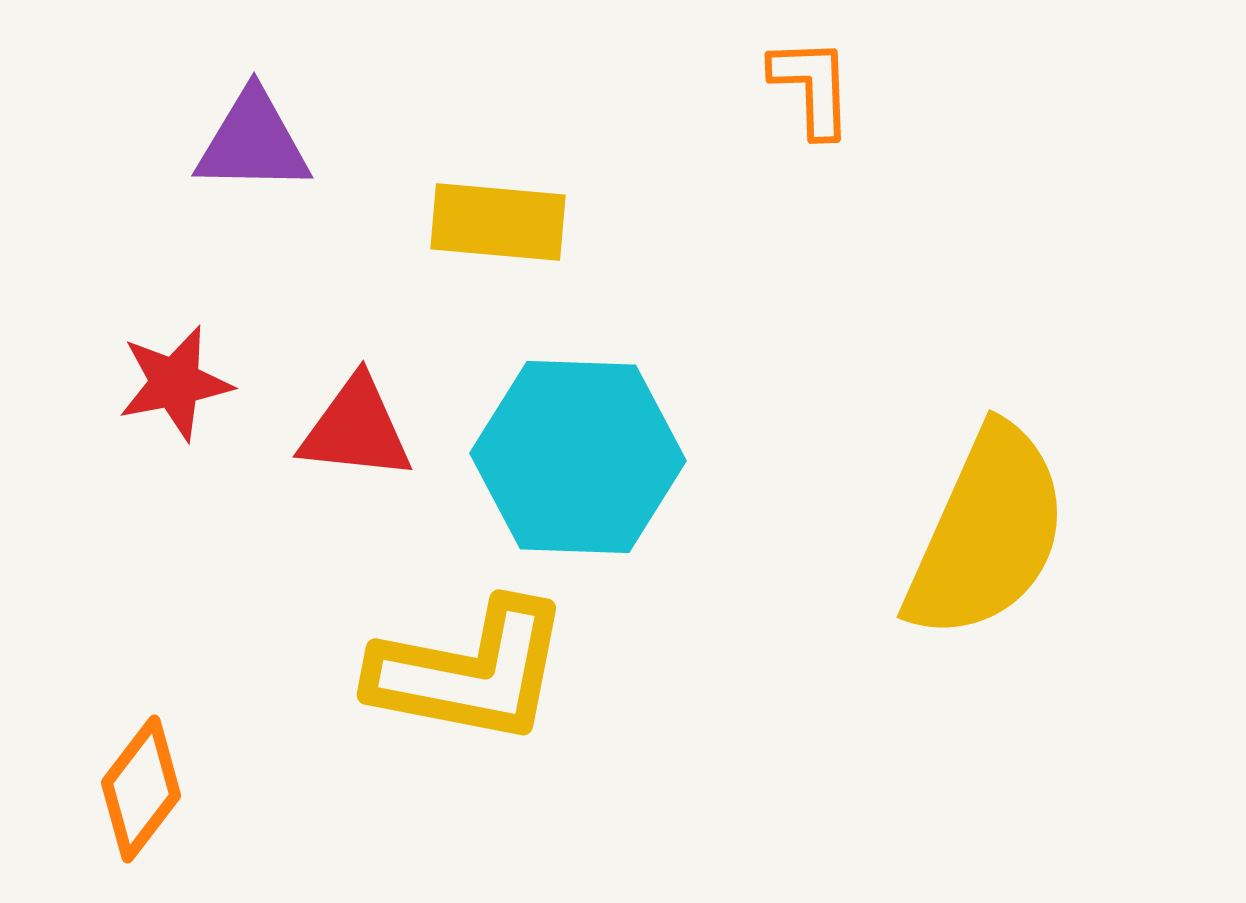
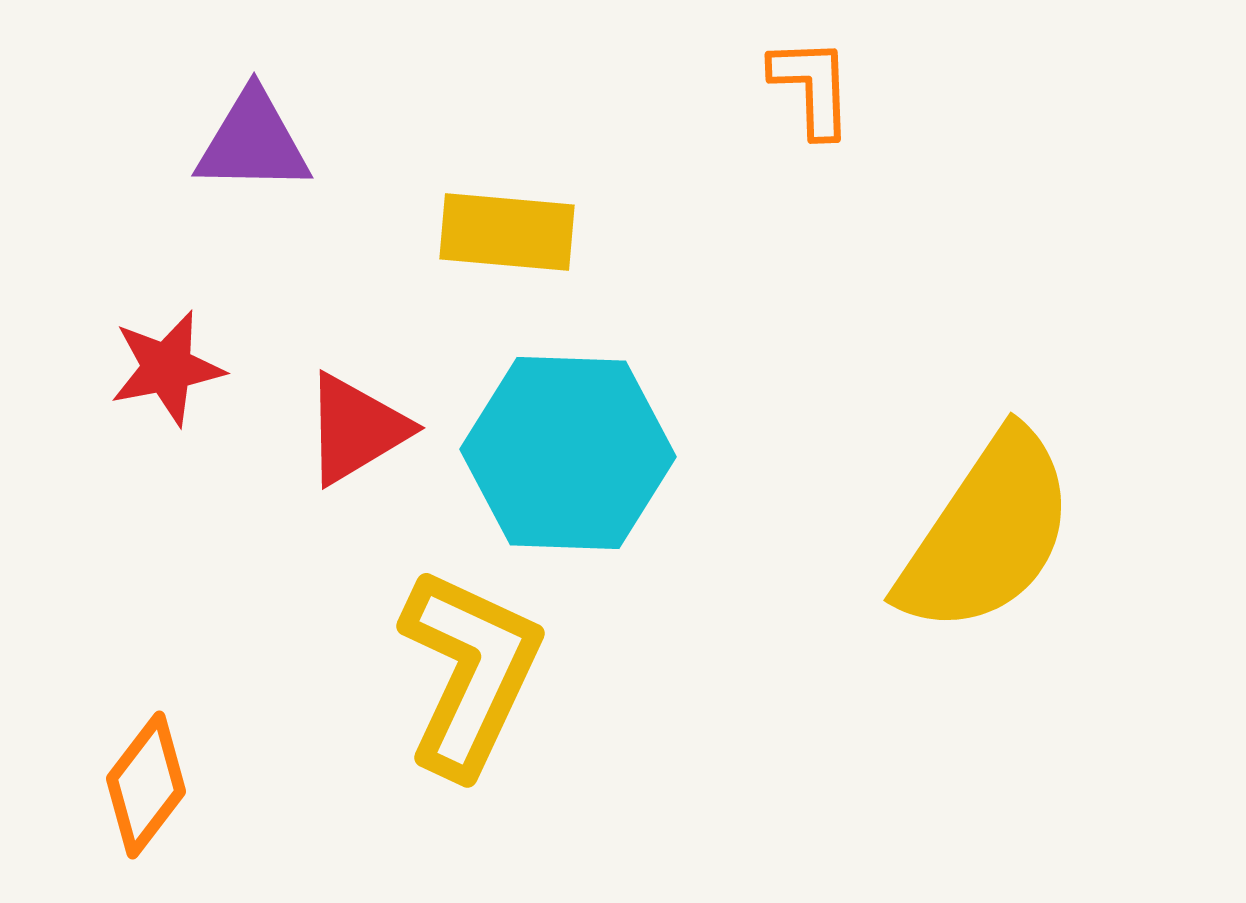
yellow rectangle: moved 9 px right, 10 px down
red star: moved 8 px left, 15 px up
red triangle: rotated 37 degrees counterclockwise
cyan hexagon: moved 10 px left, 4 px up
yellow semicircle: rotated 10 degrees clockwise
yellow L-shape: rotated 76 degrees counterclockwise
orange diamond: moved 5 px right, 4 px up
